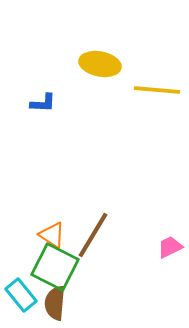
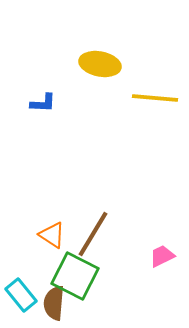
yellow line: moved 2 px left, 8 px down
brown line: moved 1 px up
pink trapezoid: moved 8 px left, 9 px down
green square: moved 20 px right, 9 px down
brown semicircle: moved 1 px left
